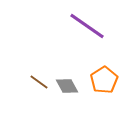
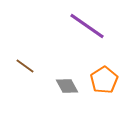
brown line: moved 14 px left, 16 px up
